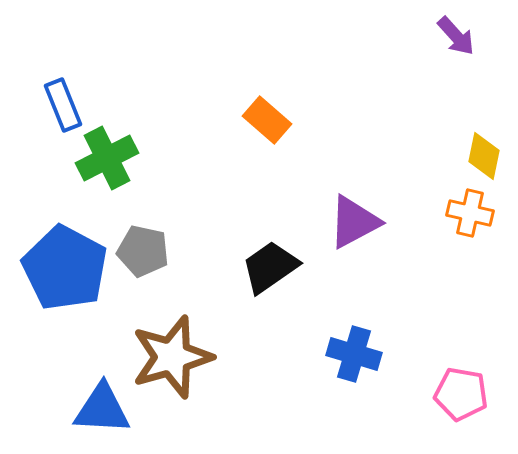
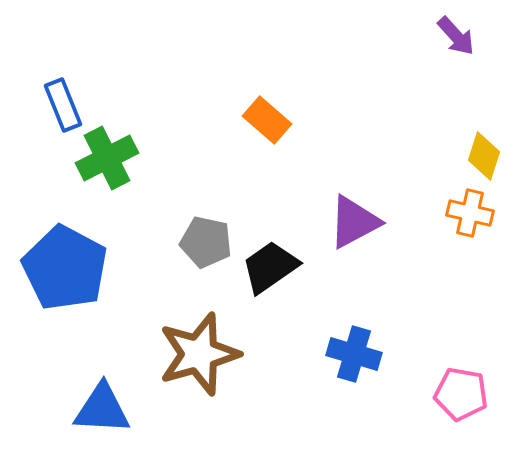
yellow diamond: rotated 6 degrees clockwise
gray pentagon: moved 63 px right, 9 px up
brown star: moved 27 px right, 3 px up
